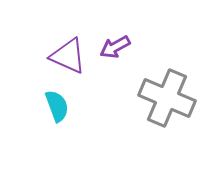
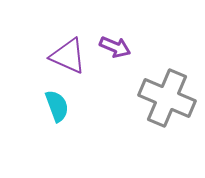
purple arrow: rotated 128 degrees counterclockwise
